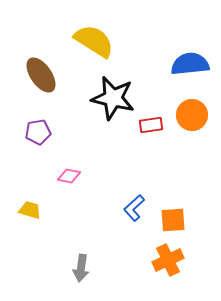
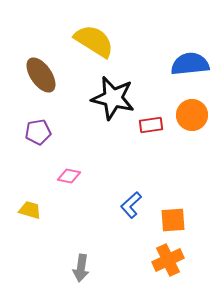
blue L-shape: moved 3 px left, 3 px up
